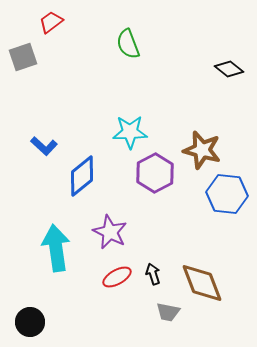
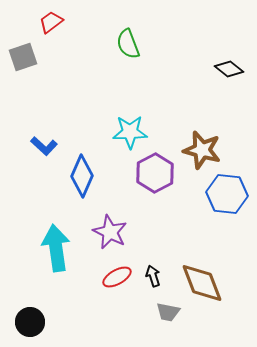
blue diamond: rotated 27 degrees counterclockwise
black arrow: moved 2 px down
